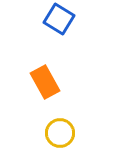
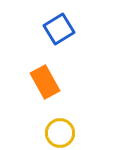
blue square: moved 10 px down; rotated 28 degrees clockwise
